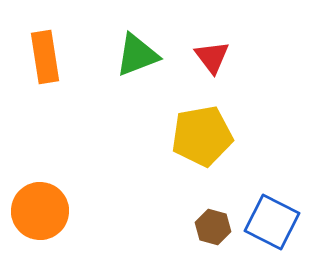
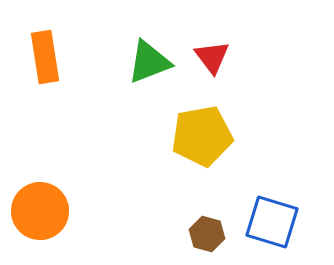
green triangle: moved 12 px right, 7 px down
blue square: rotated 10 degrees counterclockwise
brown hexagon: moved 6 px left, 7 px down
